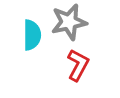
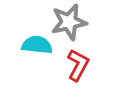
cyan semicircle: moved 5 px right, 10 px down; rotated 84 degrees counterclockwise
